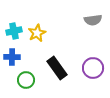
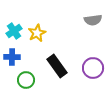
cyan cross: rotated 21 degrees counterclockwise
black rectangle: moved 2 px up
